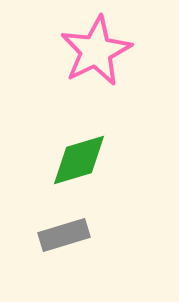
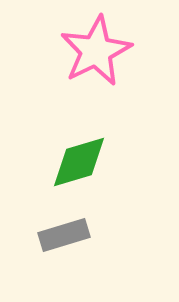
green diamond: moved 2 px down
